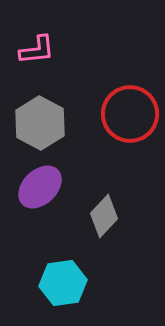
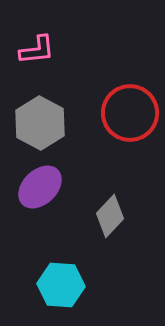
red circle: moved 1 px up
gray diamond: moved 6 px right
cyan hexagon: moved 2 px left, 2 px down; rotated 12 degrees clockwise
